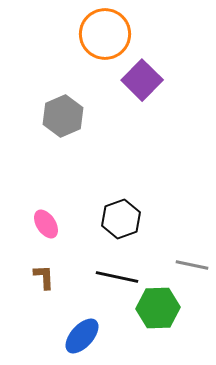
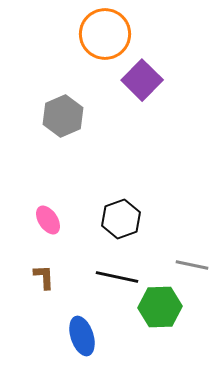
pink ellipse: moved 2 px right, 4 px up
green hexagon: moved 2 px right, 1 px up
blue ellipse: rotated 60 degrees counterclockwise
